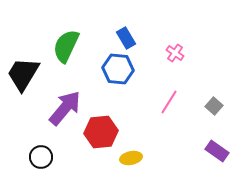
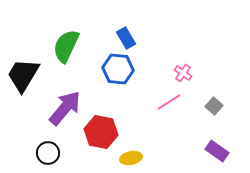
pink cross: moved 8 px right, 20 px down
black trapezoid: moved 1 px down
pink line: rotated 25 degrees clockwise
red hexagon: rotated 16 degrees clockwise
black circle: moved 7 px right, 4 px up
